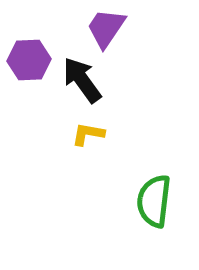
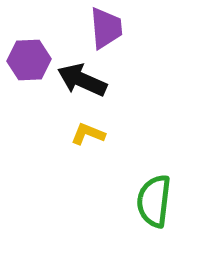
purple trapezoid: rotated 141 degrees clockwise
black arrow: rotated 30 degrees counterclockwise
yellow L-shape: rotated 12 degrees clockwise
